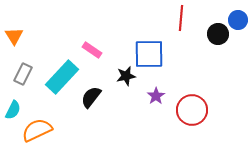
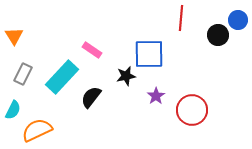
black circle: moved 1 px down
